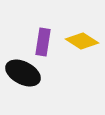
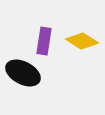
purple rectangle: moved 1 px right, 1 px up
